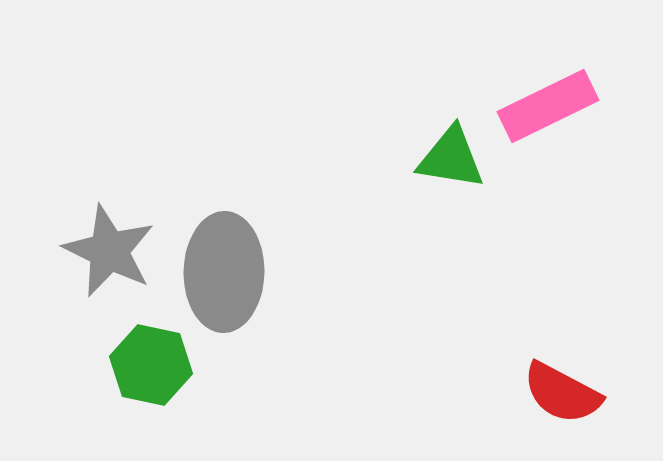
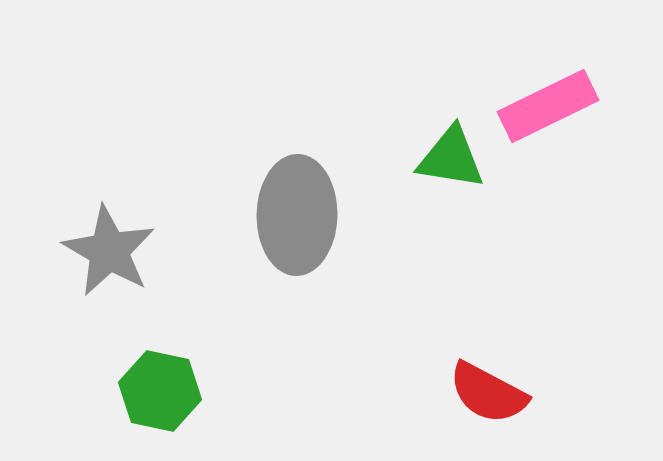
gray star: rotated 4 degrees clockwise
gray ellipse: moved 73 px right, 57 px up
green hexagon: moved 9 px right, 26 px down
red semicircle: moved 74 px left
